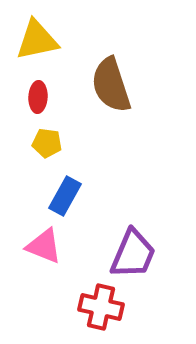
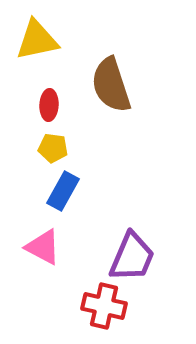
red ellipse: moved 11 px right, 8 px down
yellow pentagon: moved 6 px right, 5 px down
blue rectangle: moved 2 px left, 5 px up
pink triangle: moved 1 px left, 1 px down; rotated 6 degrees clockwise
purple trapezoid: moved 1 px left, 3 px down
red cross: moved 3 px right, 1 px up
